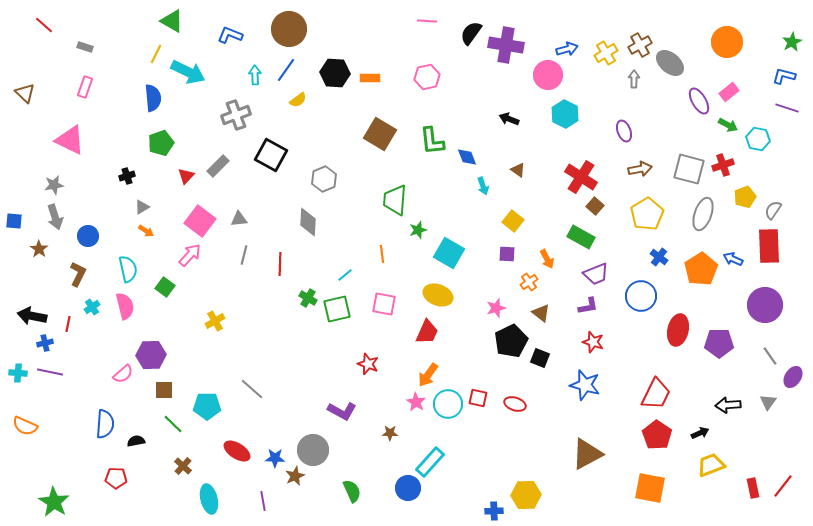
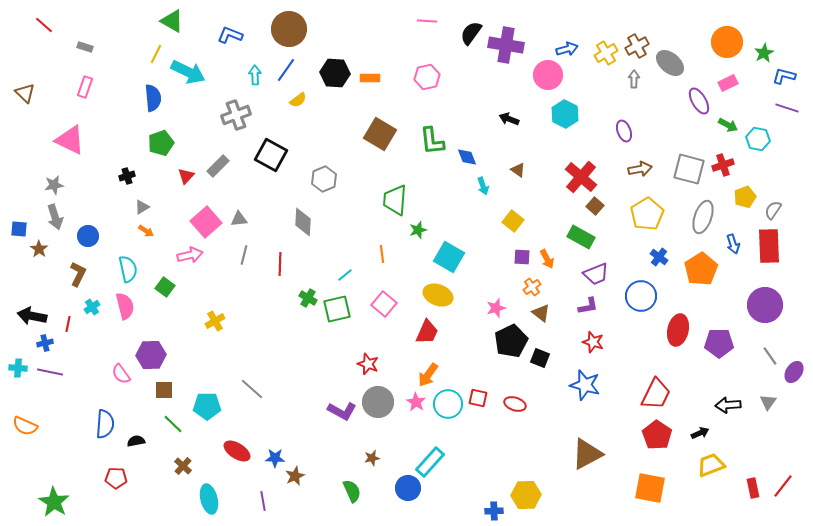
green star at (792, 42): moved 28 px left, 11 px down
brown cross at (640, 45): moved 3 px left, 1 px down
pink rectangle at (729, 92): moved 1 px left, 9 px up; rotated 12 degrees clockwise
red cross at (581, 177): rotated 8 degrees clockwise
gray ellipse at (703, 214): moved 3 px down
blue square at (14, 221): moved 5 px right, 8 px down
pink square at (200, 221): moved 6 px right, 1 px down; rotated 12 degrees clockwise
gray diamond at (308, 222): moved 5 px left
cyan square at (449, 253): moved 4 px down
purple square at (507, 254): moved 15 px right, 3 px down
pink arrow at (190, 255): rotated 35 degrees clockwise
blue arrow at (733, 259): moved 15 px up; rotated 132 degrees counterclockwise
orange cross at (529, 282): moved 3 px right, 5 px down
pink square at (384, 304): rotated 30 degrees clockwise
cyan cross at (18, 373): moved 5 px up
pink semicircle at (123, 374): moved 2 px left; rotated 95 degrees clockwise
purple ellipse at (793, 377): moved 1 px right, 5 px up
brown star at (390, 433): moved 18 px left, 25 px down; rotated 14 degrees counterclockwise
gray circle at (313, 450): moved 65 px right, 48 px up
